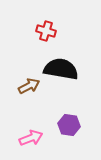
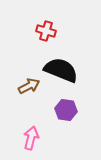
black semicircle: moved 1 px down; rotated 12 degrees clockwise
purple hexagon: moved 3 px left, 15 px up
pink arrow: rotated 55 degrees counterclockwise
